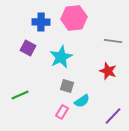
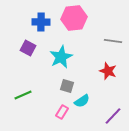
green line: moved 3 px right
